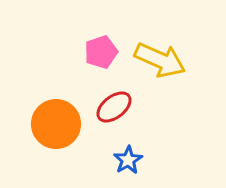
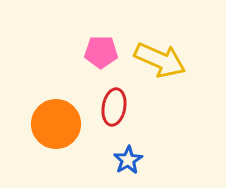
pink pentagon: rotated 20 degrees clockwise
red ellipse: rotated 42 degrees counterclockwise
